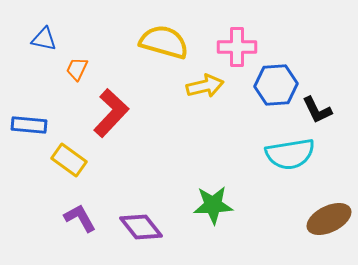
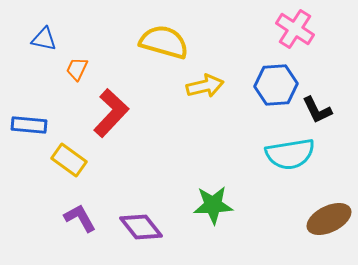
pink cross: moved 58 px right, 18 px up; rotated 33 degrees clockwise
